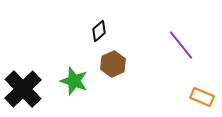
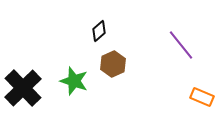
black cross: moved 1 px up
